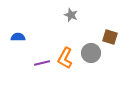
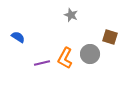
blue semicircle: rotated 32 degrees clockwise
gray circle: moved 1 px left, 1 px down
